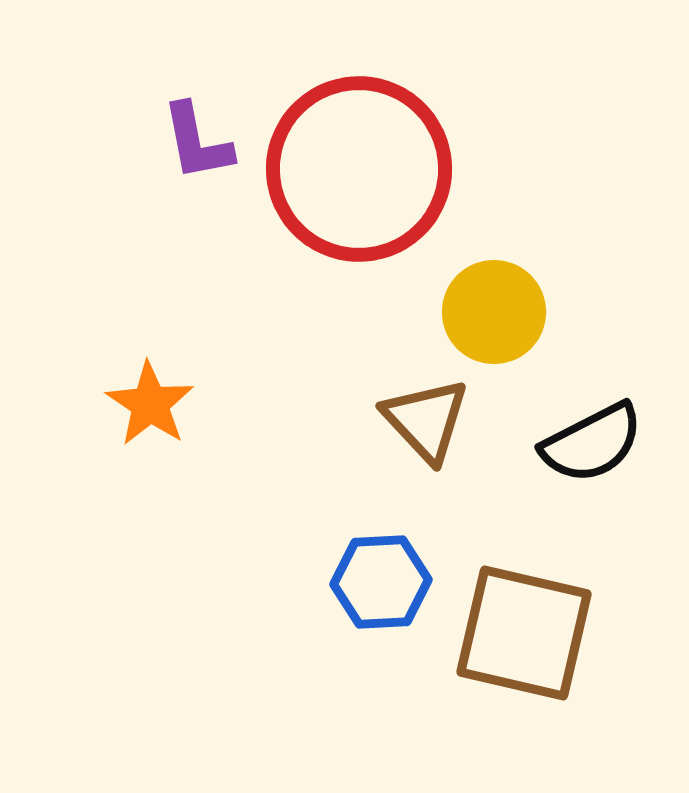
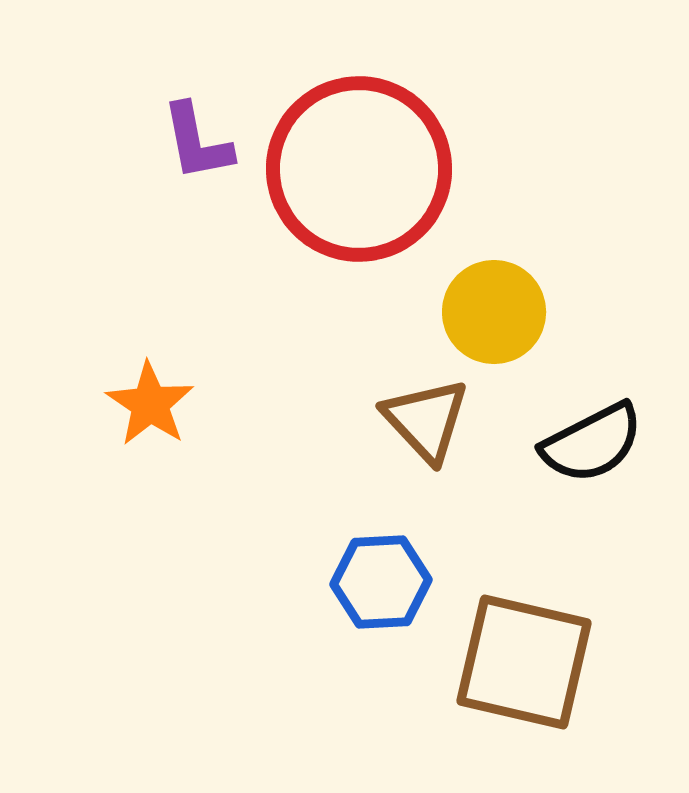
brown square: moved 29 px down
